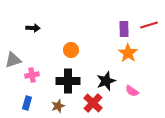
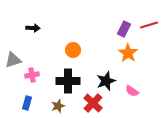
purple rectangle: rotated 28 degrees clockwise
orange circle: moved 2 px right
